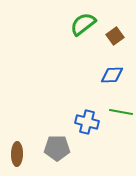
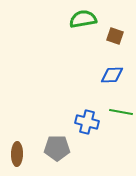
green semicircle: moved 5 px up; rotated 28 degrees clockwise
brown square: rotated 36 degrees counterclockwise
